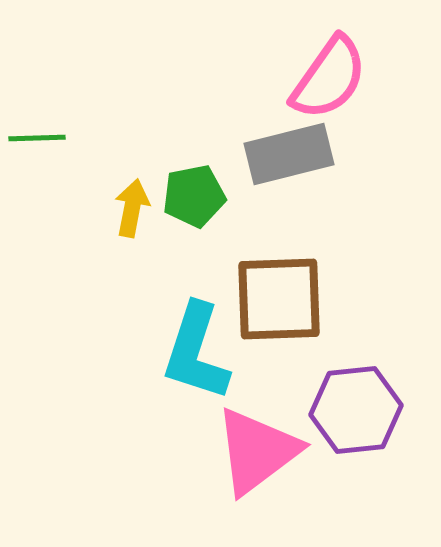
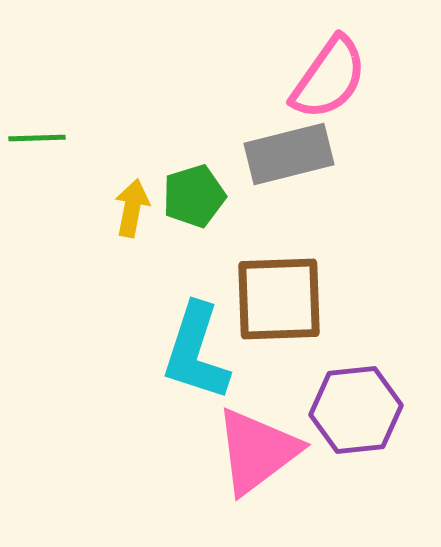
green pentagon: rotated 6 degrees counterclockwise
